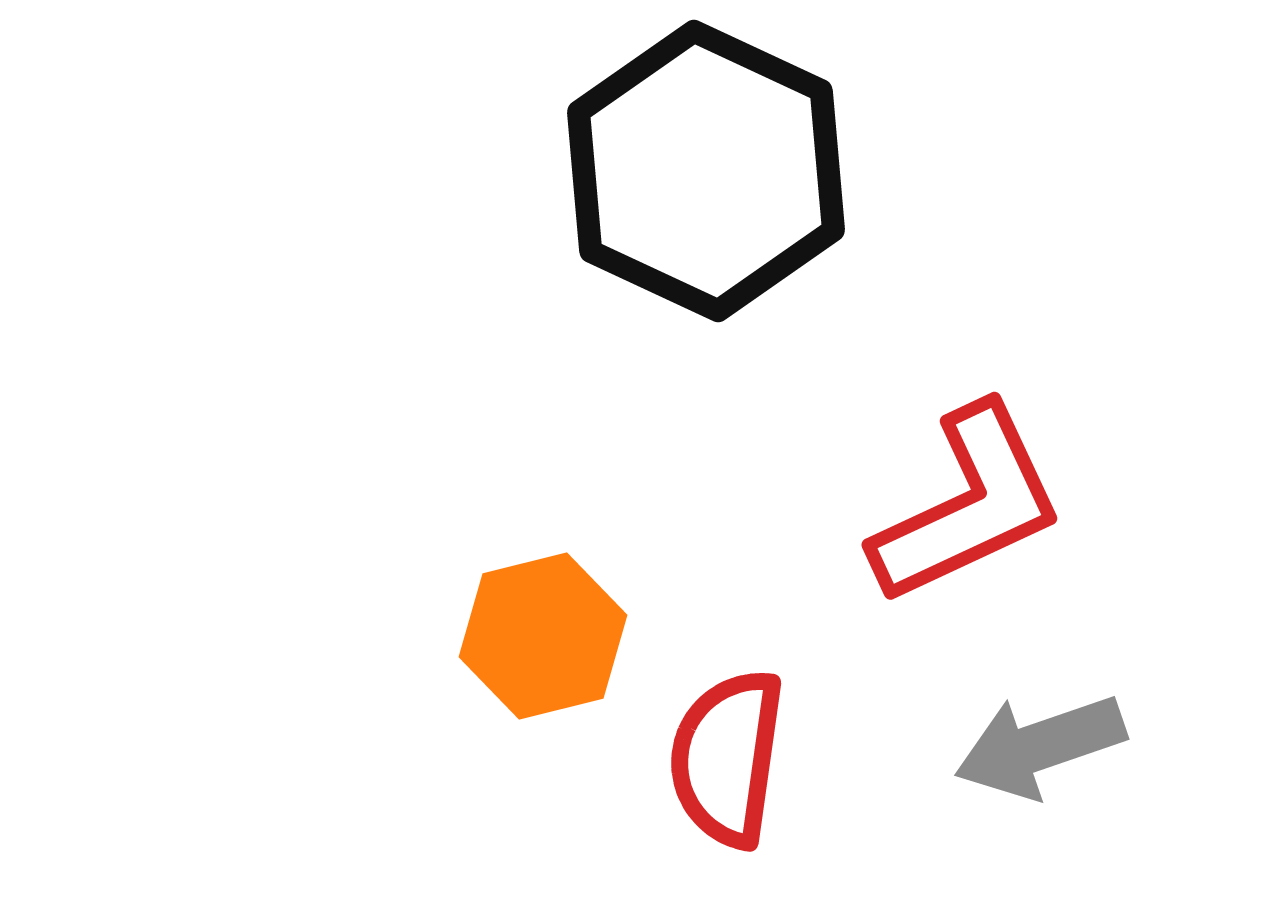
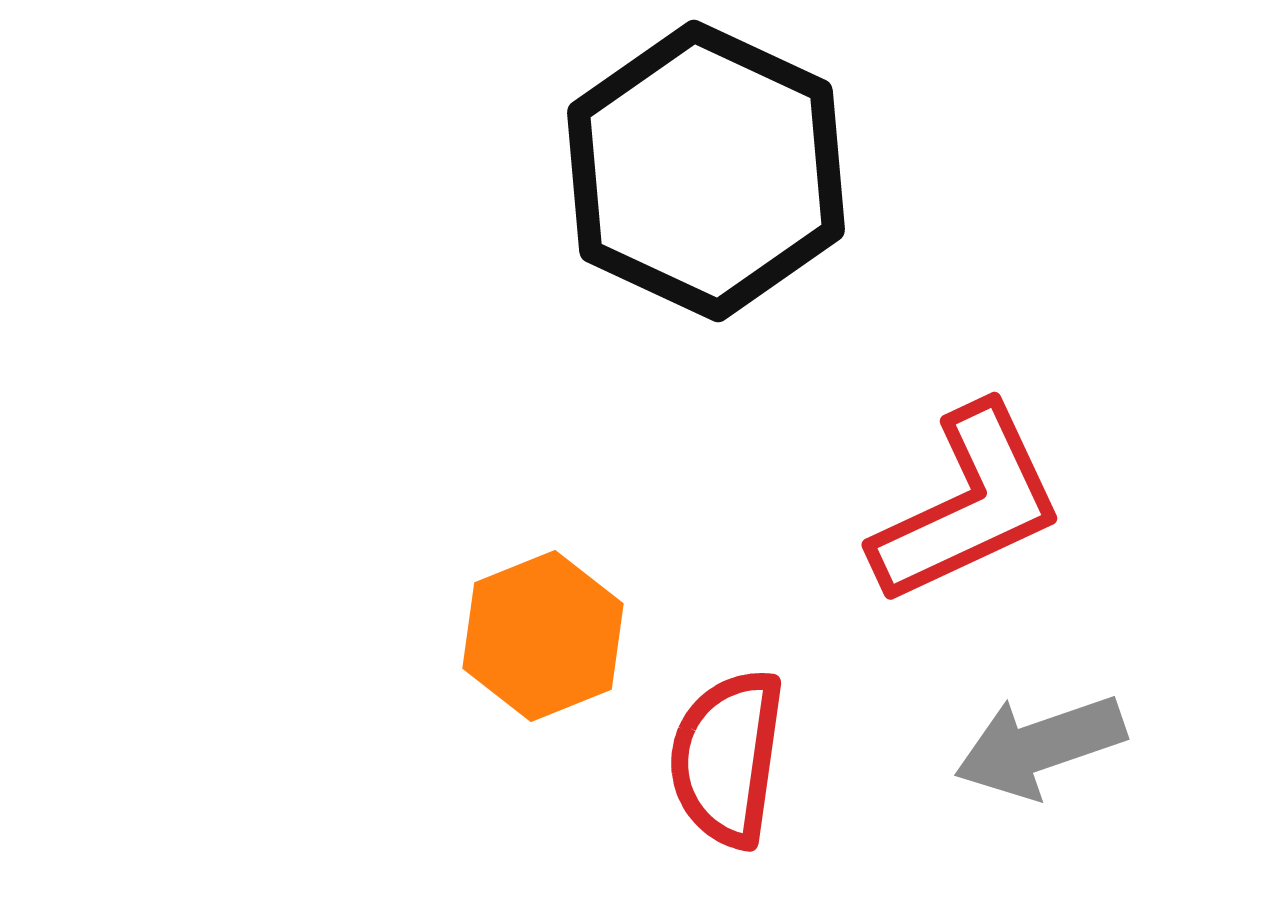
orange hexagon: rotated 8 degrees counterclockwise
